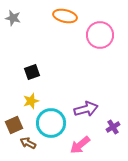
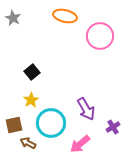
gray star: rotated 14 degrees clockwise
pink circle: moved 1 px down
black square: rotated 21 degrees counterclockwise
yellow star: moved 1 px up; rotated 14 degrees counterclockwise
purple arrow: rotated 75 degrees clockwise
brown square: rotated 12 degrees clockwise
pink arrow: moved 1 px up
